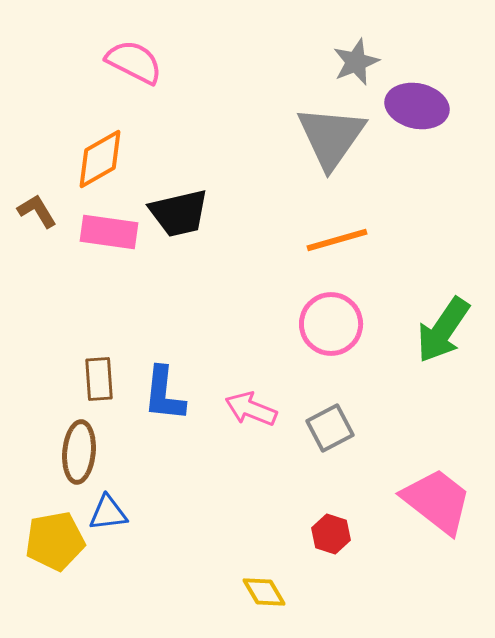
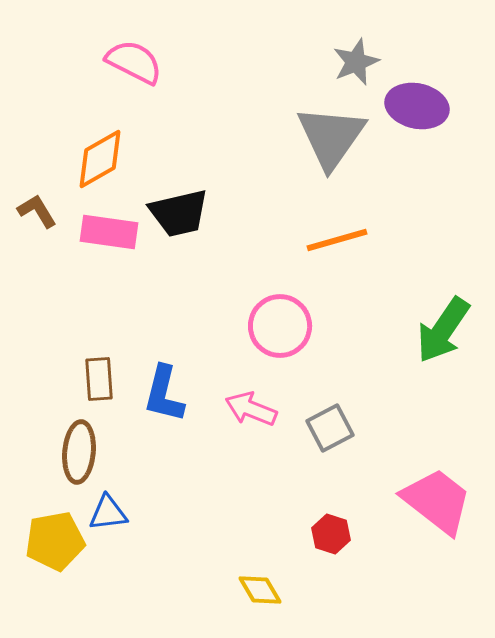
pink circle: moved 51 px left, 2 px down
blue L-shape: rotated 8 degrees clockwise
yellow diamond: moved 4 px left, 2 px up
